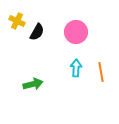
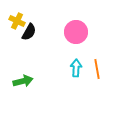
black semicircle: moved 8 px left
orange line: moved 4 px left, 3 px up
green arrow: moved 10 px left, 3 px up
